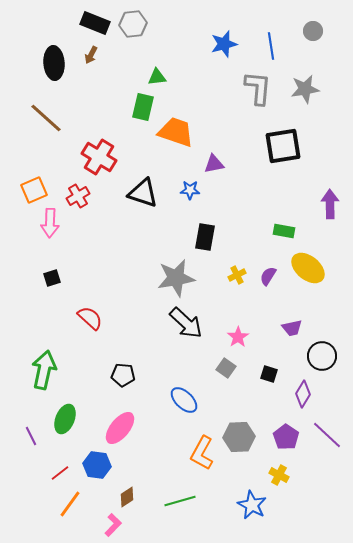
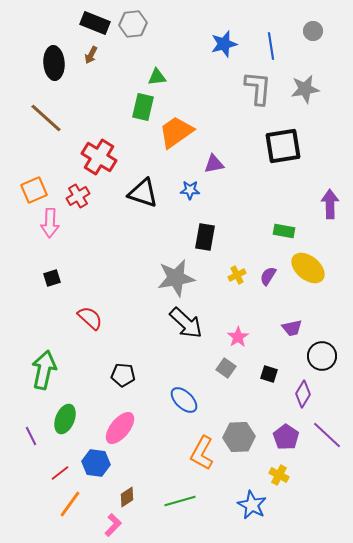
orange trapezoid at (176, 132): rotated 54 degrees counterclockwise
blue hexagon at (97, 465): moved 1 px left, 2 px up
